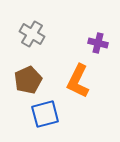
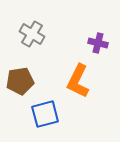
brown pentagon: moved 8 px left, 1 px down; rotated 16 degrees clockwise
